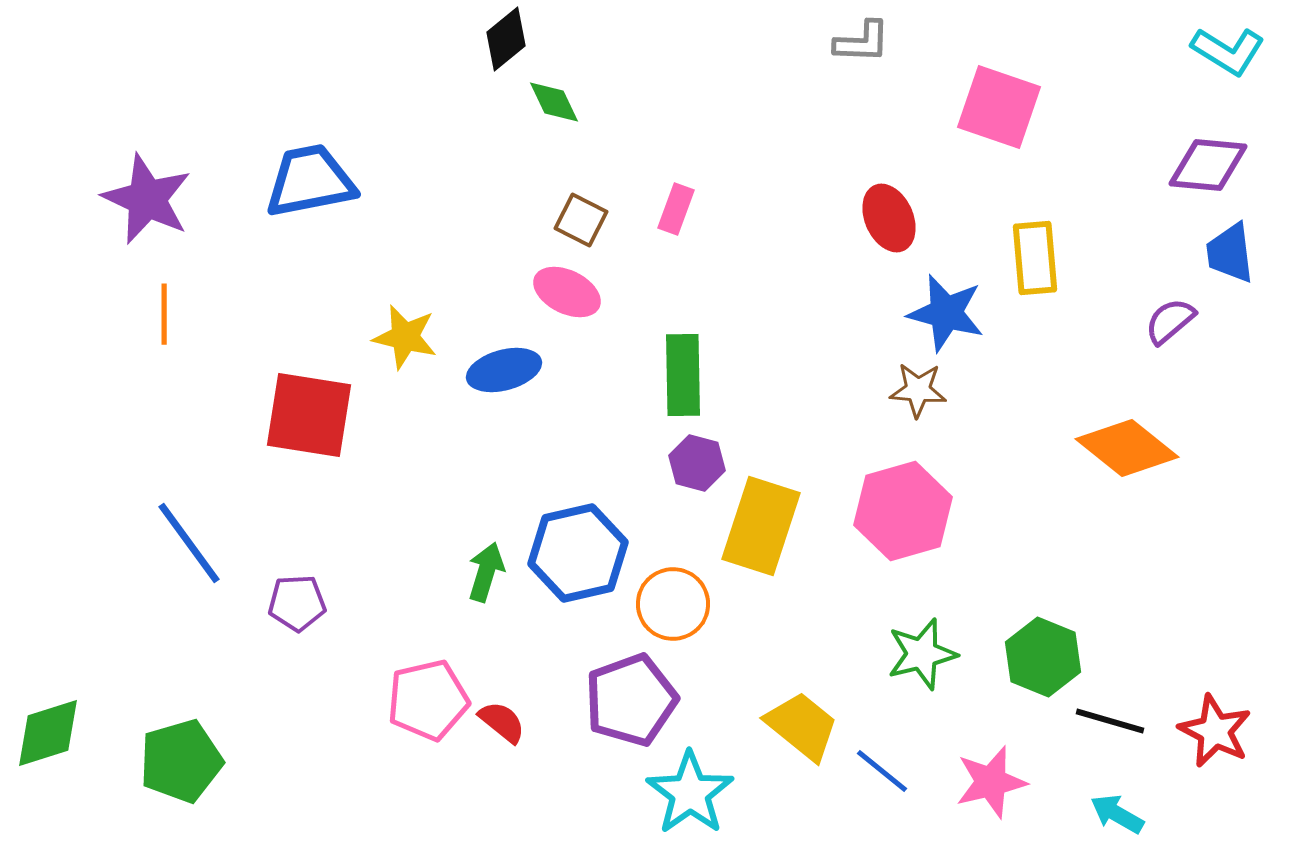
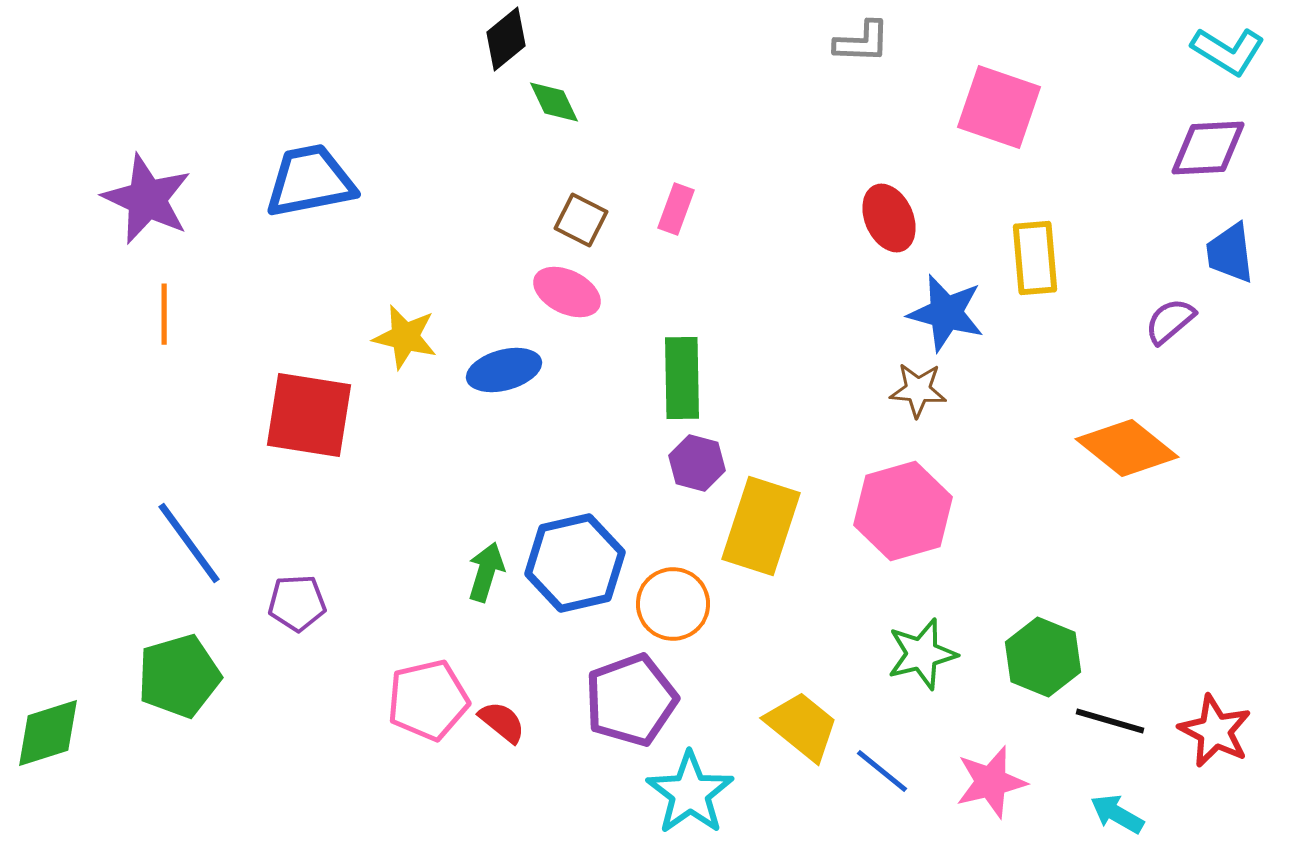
purple diamond at (1208, 165): moved 17 px up; rotated 8 degrees counterclockwise
green rectangle at (683, 375): moved 1 px left, 3 px down
blue hexagon at (578, 553): moved 3 px left, 10 px down
green pentagon at (181, 761): moved 2 px left, 85 px up
